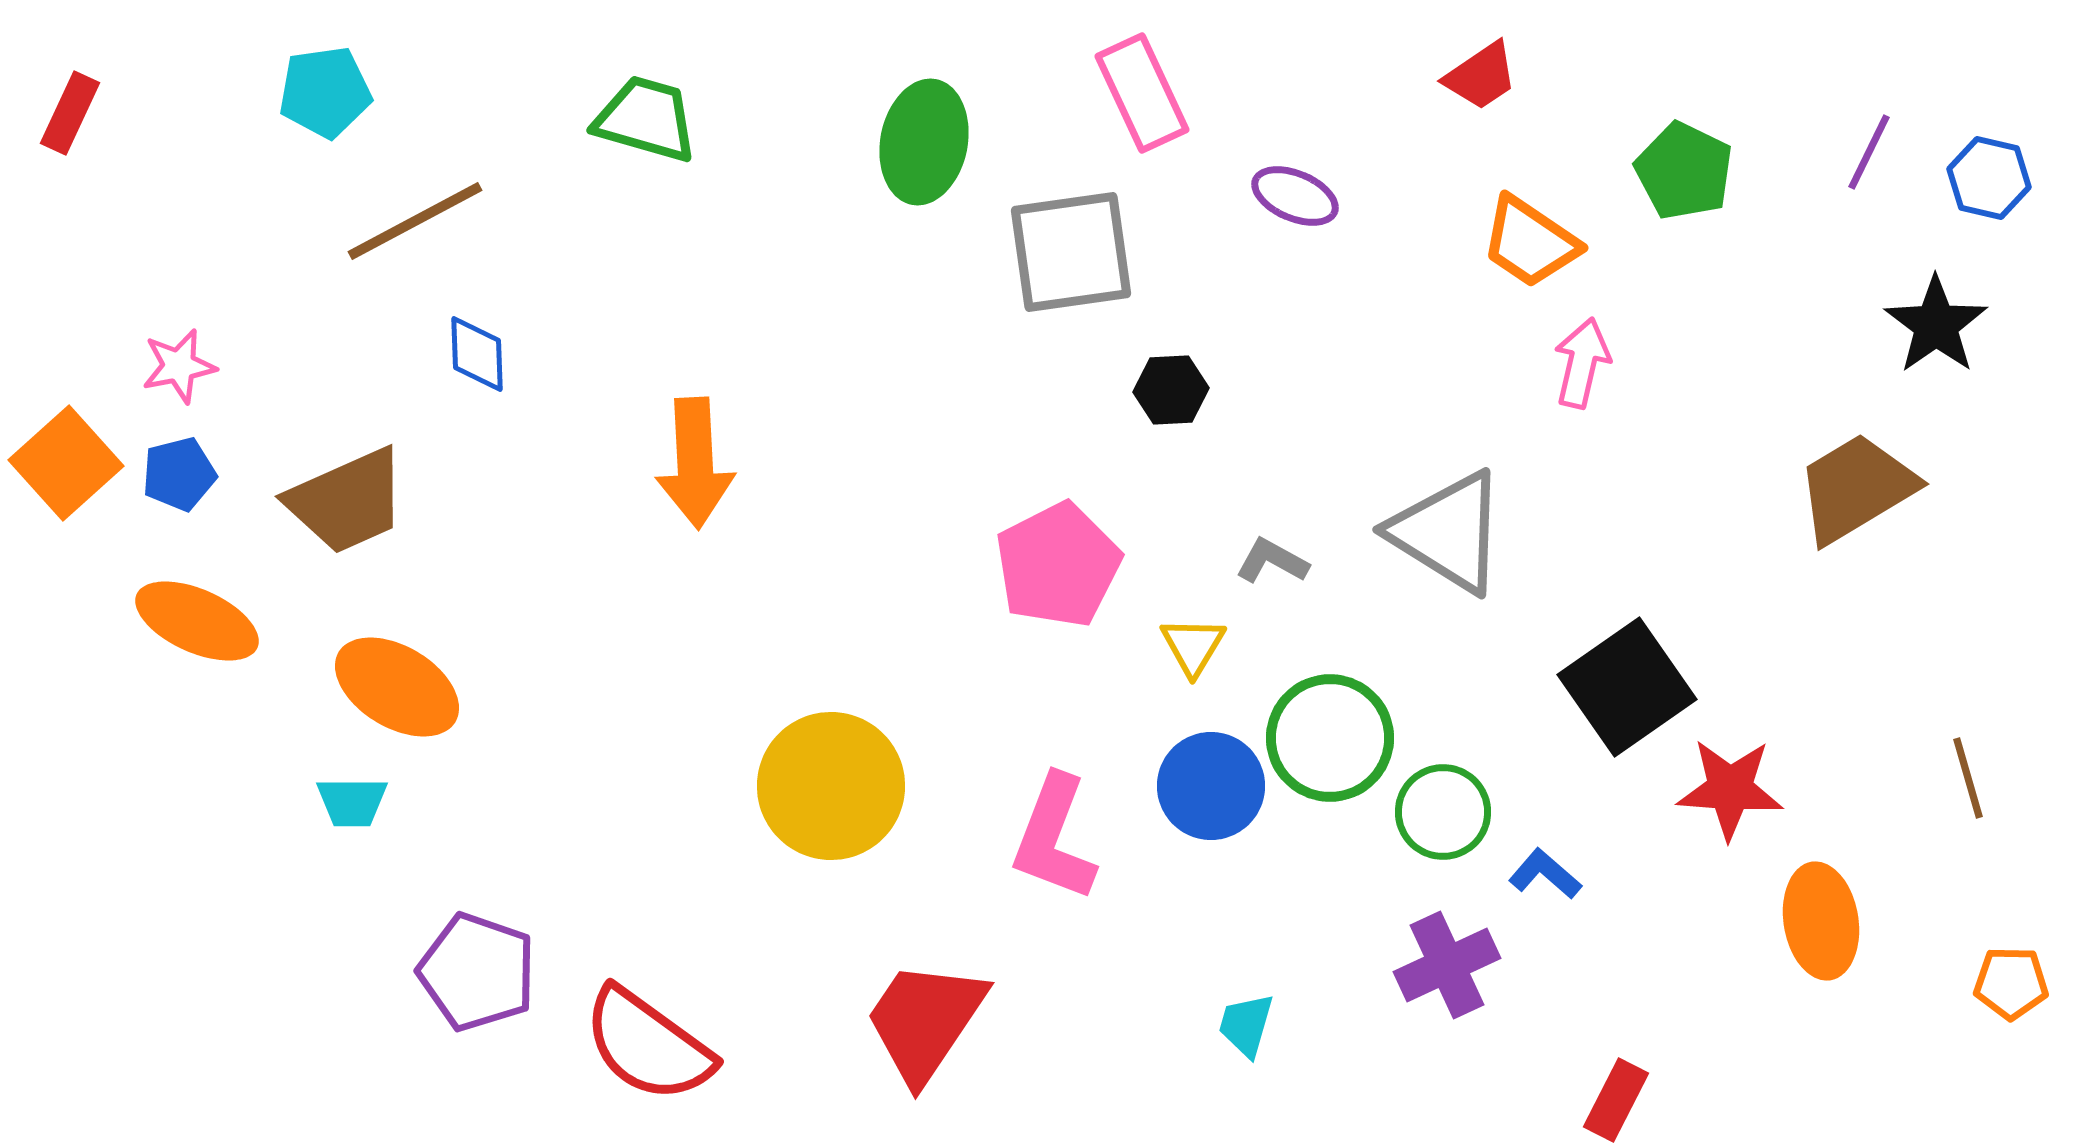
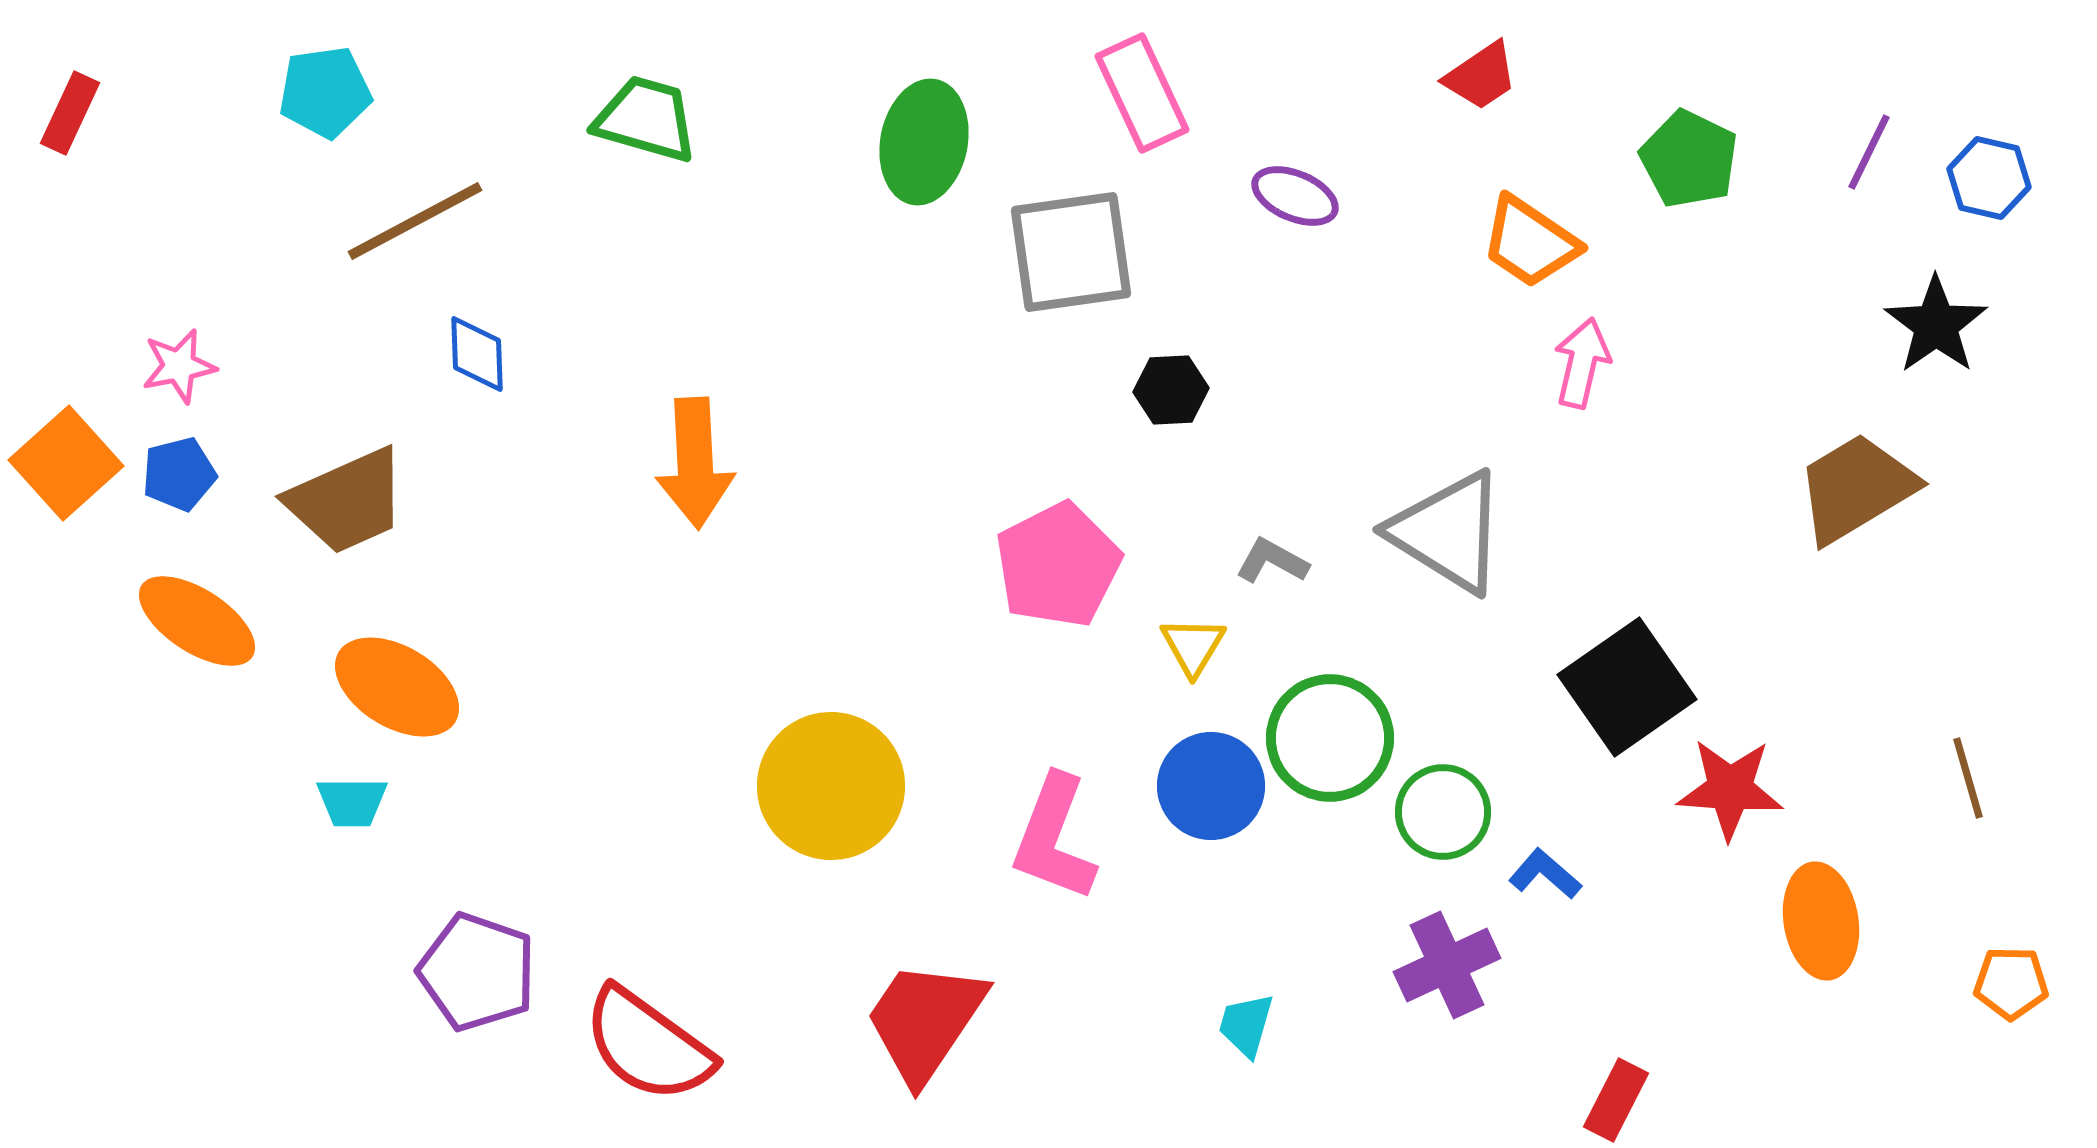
green pentagon at (1684, 171): moved 5 px right, 12 px up
orange ellipse at (197, 621): rotated 9 degrees clockwise
